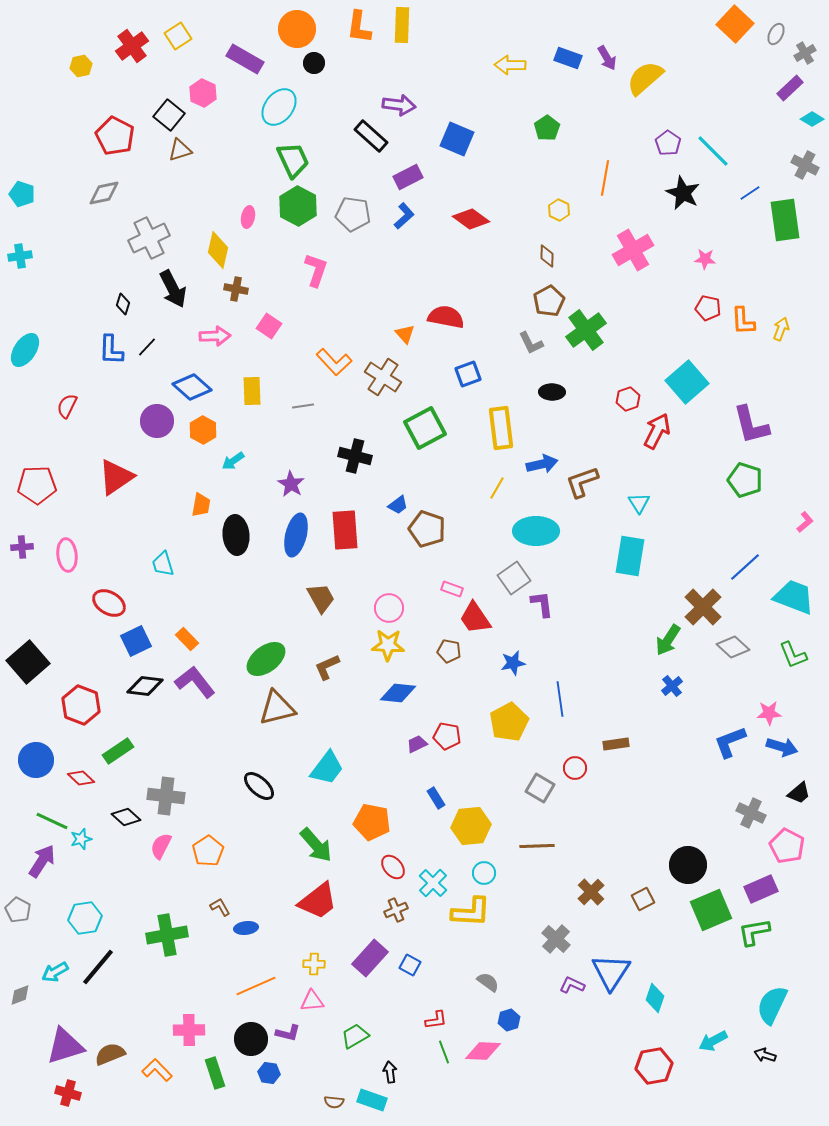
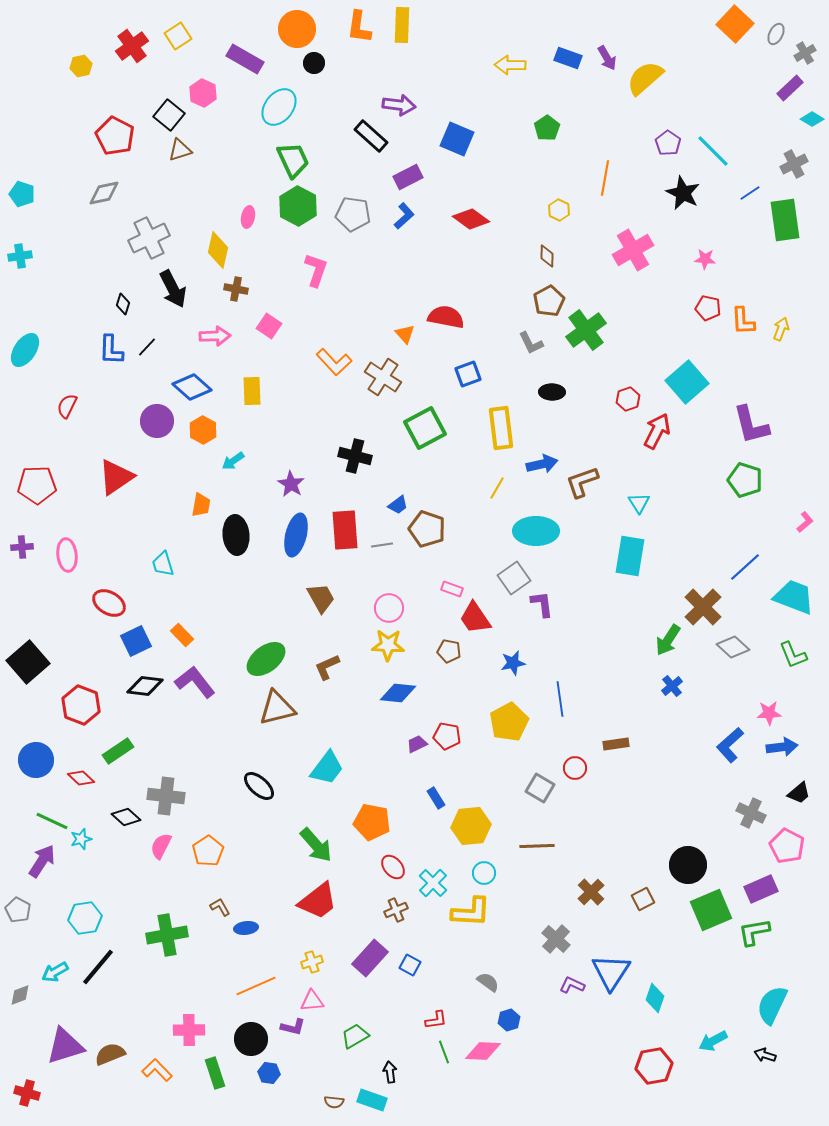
gray cross at (805, 165): moved 11 px left, 1 px up; rotated 36 degrees clockwise
gray line at (303, 406): moved 79 px right, 139 px down
orange rectangle at (187, 639): moved 5 px left, 4 px up
blue L-shape at (730, 742): moved 3 px down; rotated 21 degrees counterclockwise
blue arrow at (782, 747): rotated 24 degrees counterclockwise
yellow cross at (314, 964): moved 2 px left, 2 px up; rotated 20 degrees counterclockwise
purple L-shape at (288, 1033): moved 5 px right, 6 px up
red cross at (68, 1093): moved 41 px left
